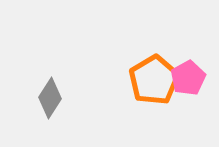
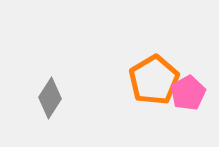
pink pentagon: moved 15 px down
